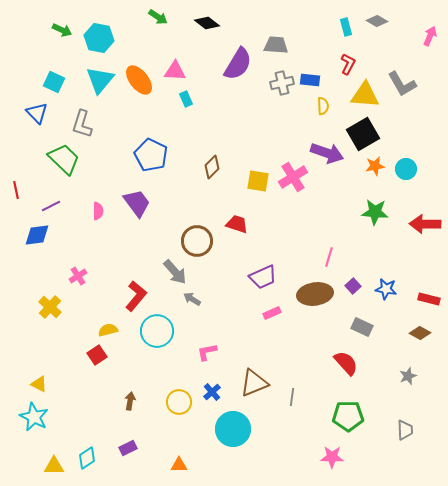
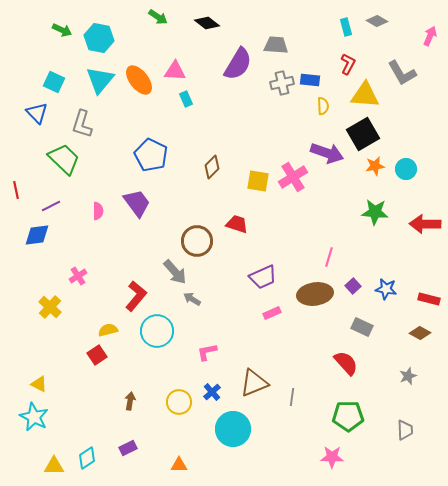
gray L-shape at (402, 84): moved 11 px up
